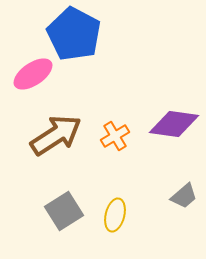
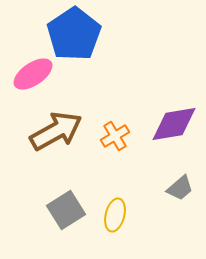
blue pentagon: rotated 10 degrees clockwise
purple diamond: rotated 18 degrees counterclockwise
brown arrow: moved 4 px up; rotated 4 degrees clockwise
gray trapezoid: moved 4 px left, 8 px up
gray square: moved 2 px right, 1 px up
